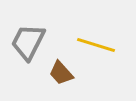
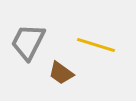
brown trapezoid: rotated 12 degrees counterclockwise
